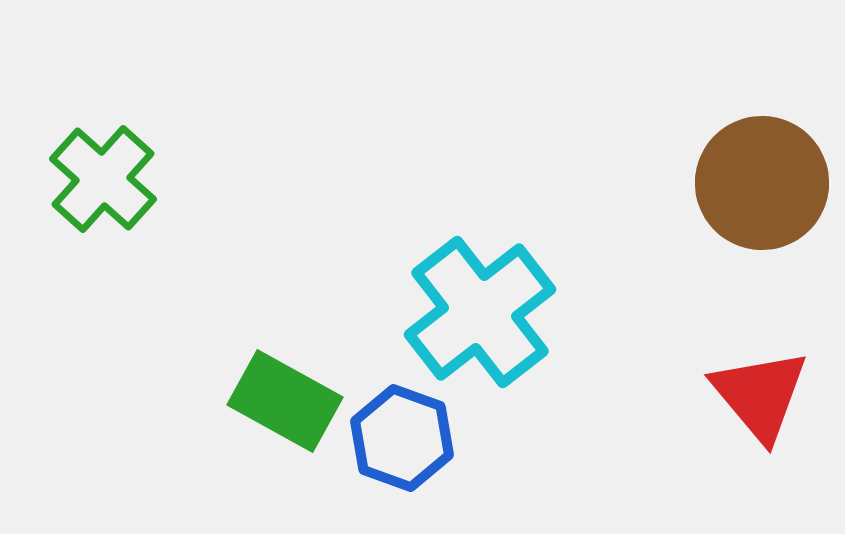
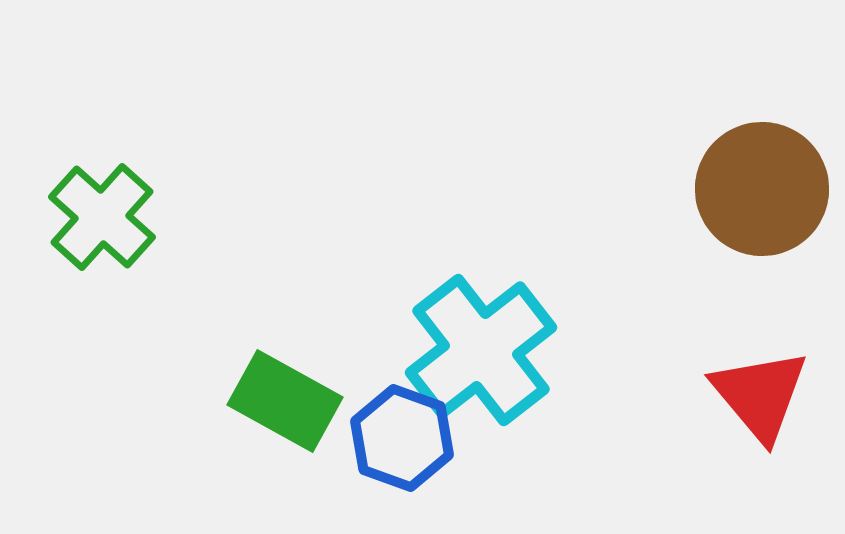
green cross: moved 1 px left, 38 px down
brown circle: moved 6 px down
cyan cross: moved 1 px right, 38 px down
